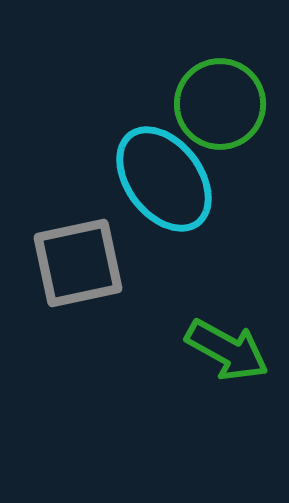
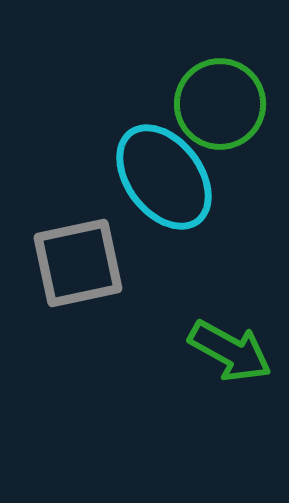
cyan ellipse: moved 2 px up
green arrow: moved 3 px right, 1 px down
